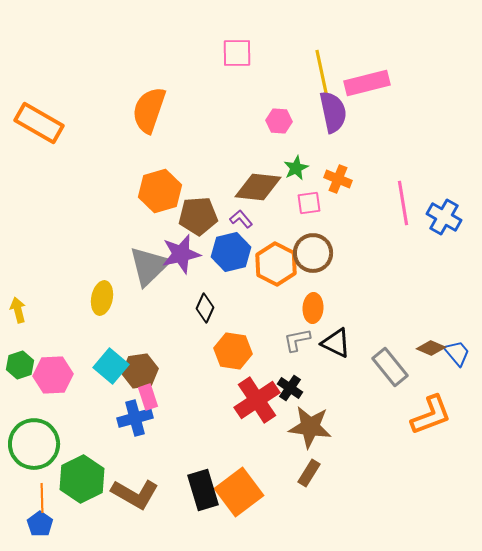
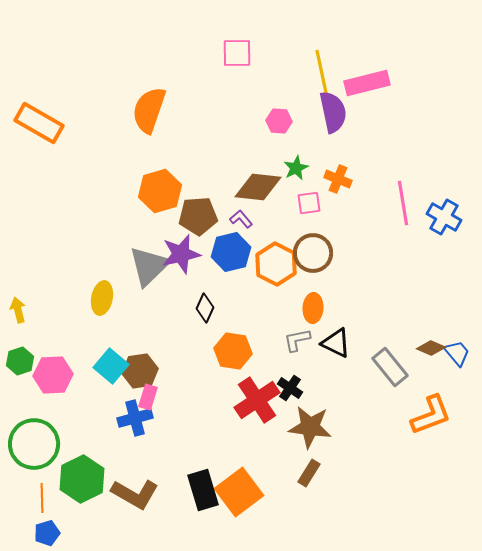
green hexagon at (20, 365): moved 4 px up
pink rectangle at (148, 397): rotated 35 degrees clockwise
blue pentagon at (40, 524): moved 7 px right, 9 px down; rotated 20 degrees clockwise
